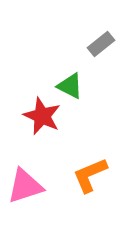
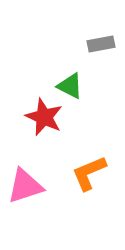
gray rectangle: rotated 28 degrees clockwise
red star: moved 2 px right, 1 px down
orange L-shape: moved 1 px left, 2 px up
